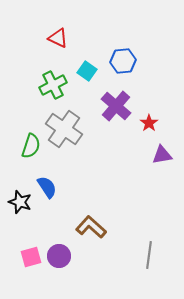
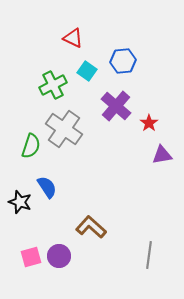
red triangle: moved 15 px right
